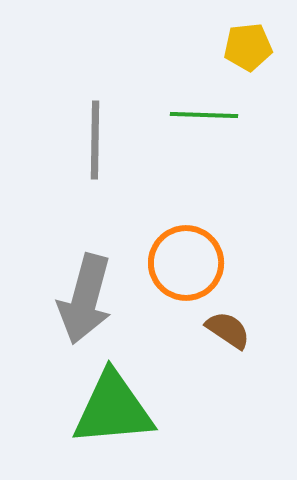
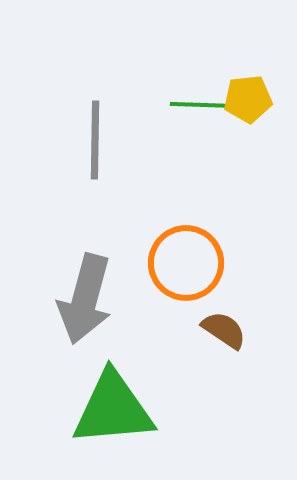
yellow pentagon: moved 52 px down
green line: moved 10 px up
brown semicircle: moved 4 px left
